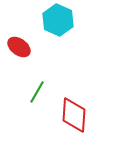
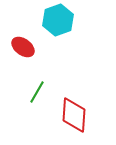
cyan hexagon: rotated 16 degrees clockwise
red ellipse: moved 4 px right
